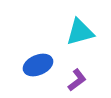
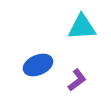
cyan triangle: moved 2 px right, 5 px up; rotated 12 degrees clockwise
